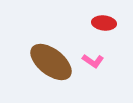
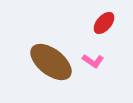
red ellipse: rotated 55 degrees counterclockwise
